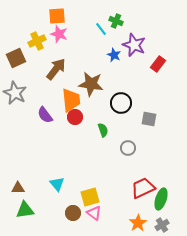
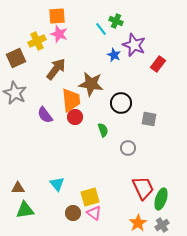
red trapezoid: rotated 90 degrees clockwise
